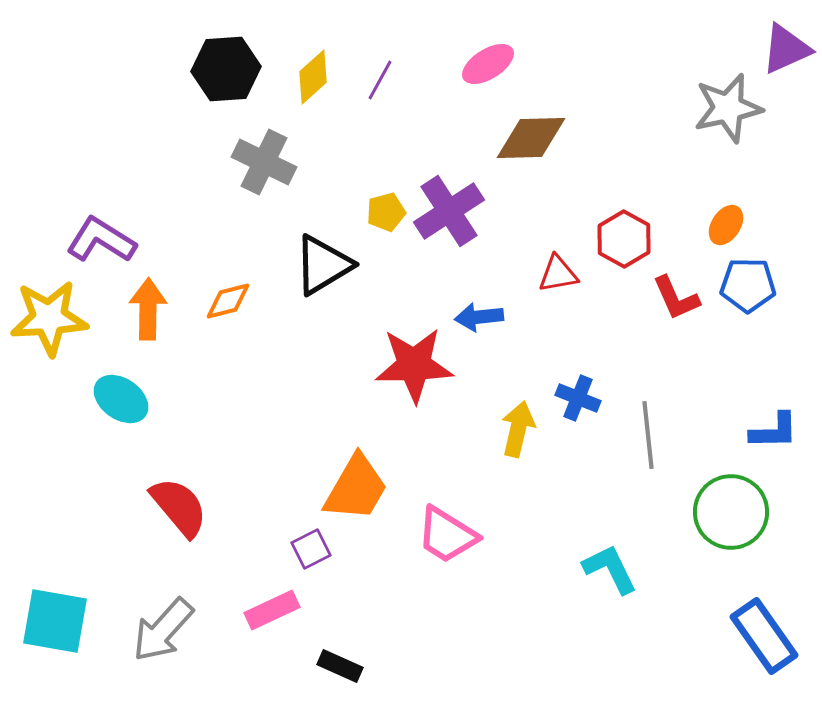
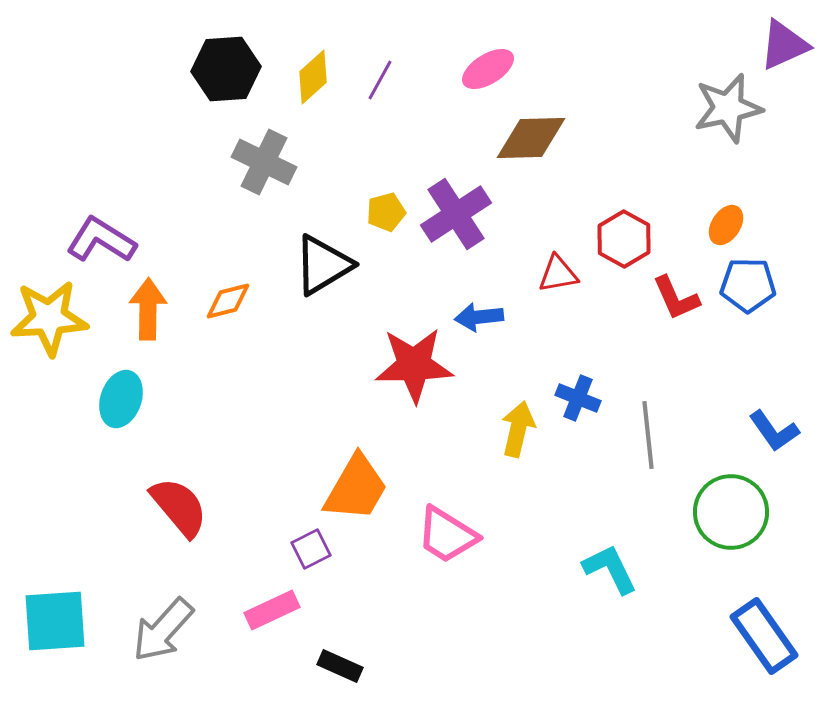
purple triangle: moved 2 px left, 4 px up
pink ellipse: moved 5 px down
purple cross: moved 7 px right, 3 px down
cyan ellipse: rotated 74 degrees clockwise
blue L-shape: rotated 56 degrees clockwise
cyan square: rotated 14 degrees counterclockwise
